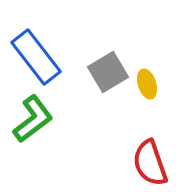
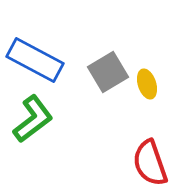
blue rectangle: moved 1 px left, 3 px down; rotated 24 degrees counterclockwise
